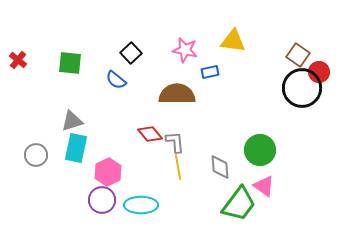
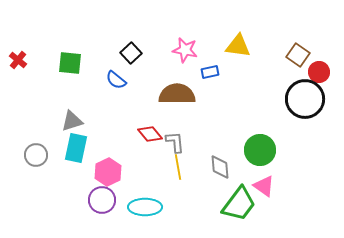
yellow triangle: moved 5 px right, 5 px down
black circle: moved 3 px right, 11 px down
cyan ellipse: moved 4 px right, 2 px down
